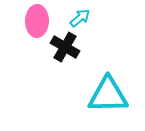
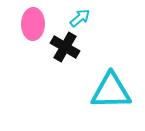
pink ellipse: moved 4 px left, 3 px down
cyan triangle: moved 3 px right, 4 px up
